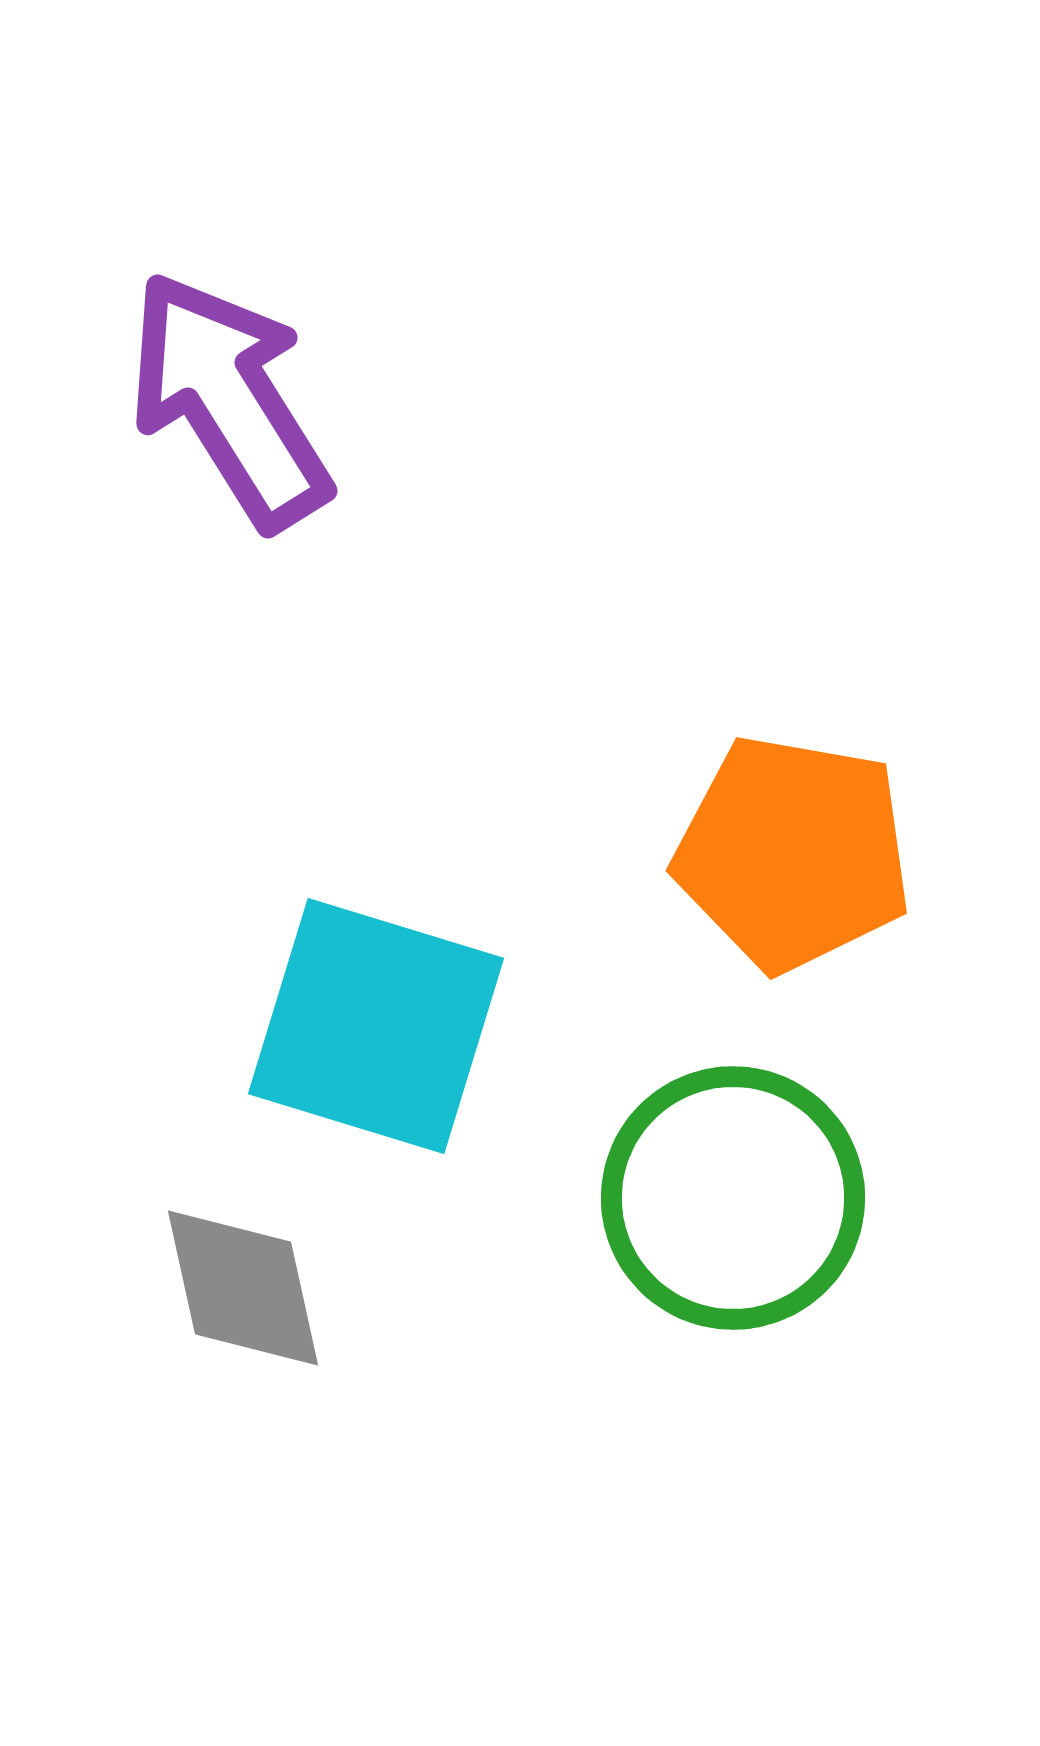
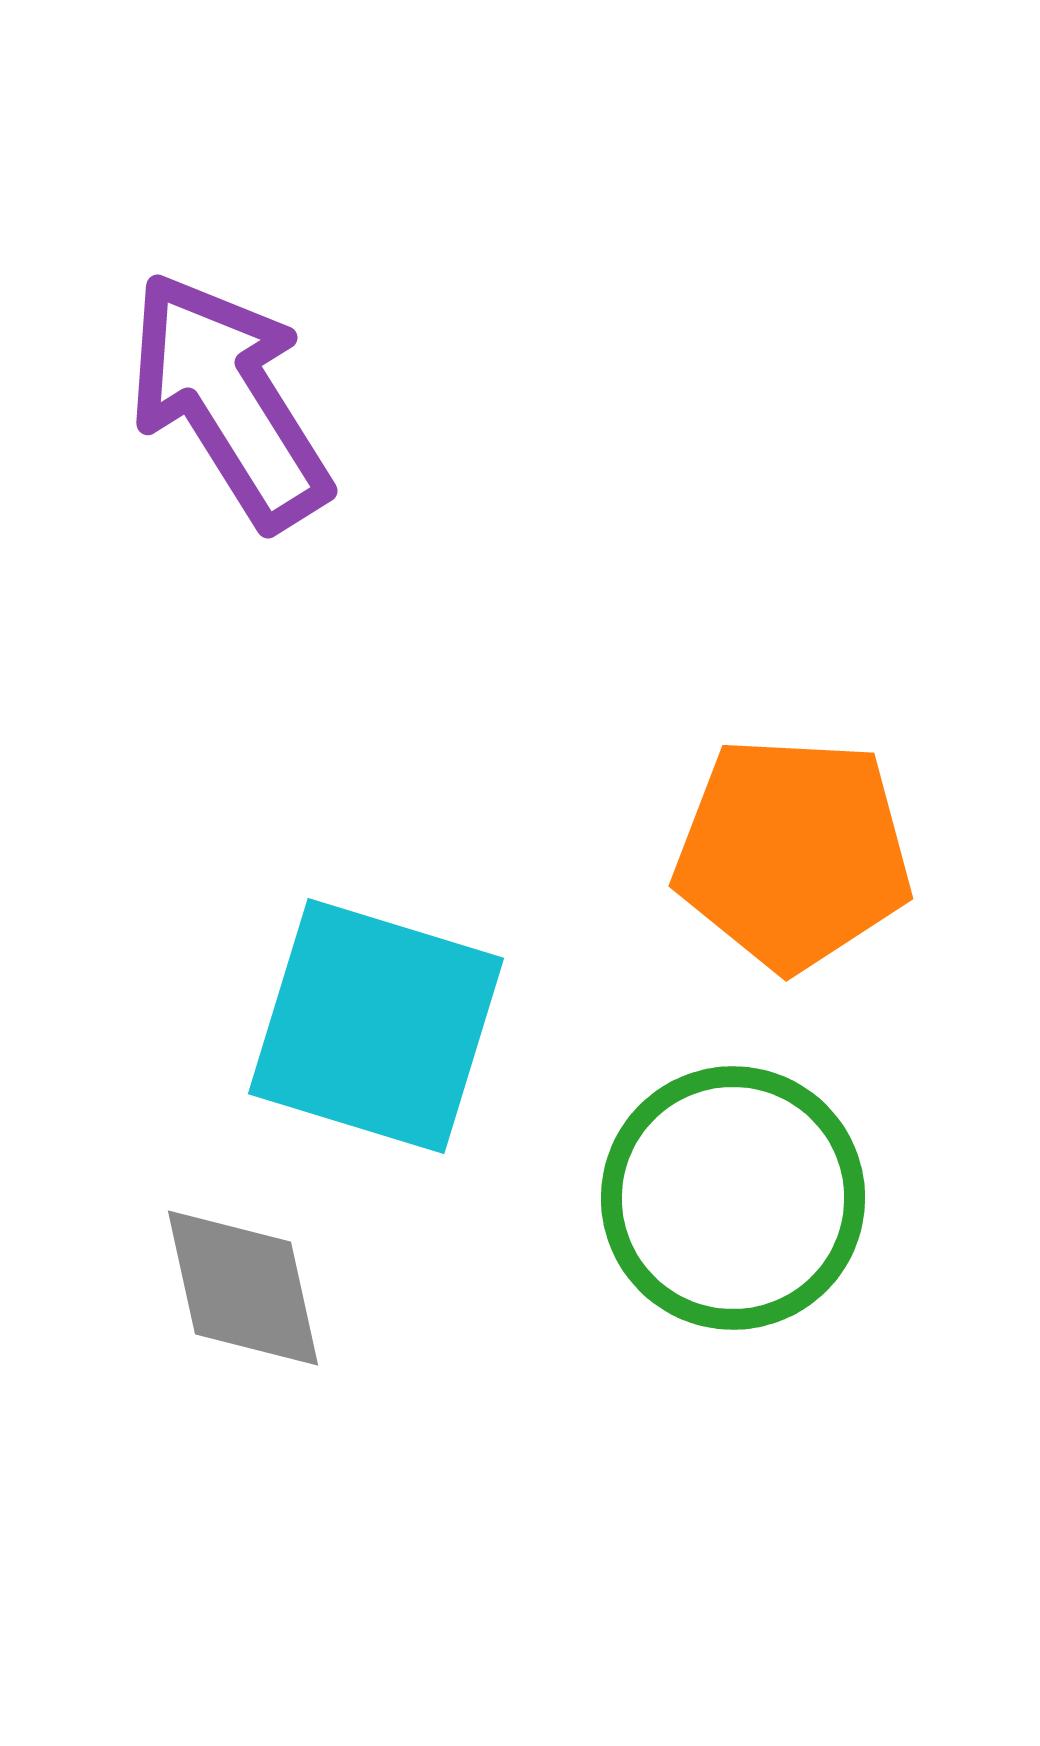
orange pentagon: rotated 7 degrees counterclockwise
